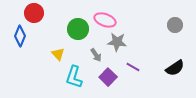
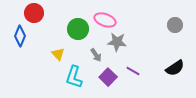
purple line: moved 4 px down
